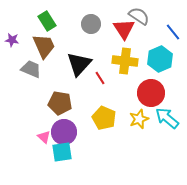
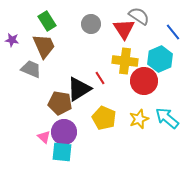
black triangle: moved 25 px down; rotated 16 degrees clockwise
red circle: moved 7 px left, 12 px up
cyan square: rotated 15 degrees clockwise
